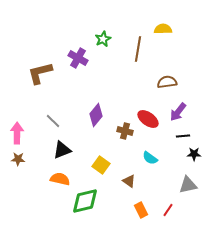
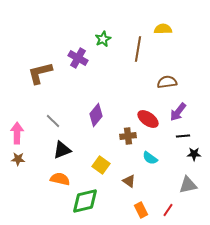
brown cross: moved 3 px right, 5 px down; rotated 21 degrees counterclockwise
